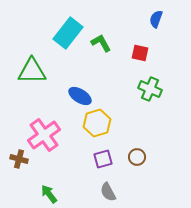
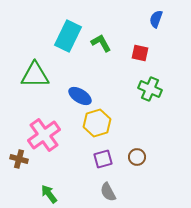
cyan rectangle: moved 3 px down; rotated 12 degrees counterclockwise
green triangle: moved 3 px right, 4 px down
